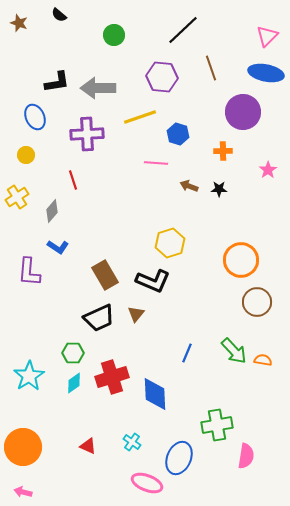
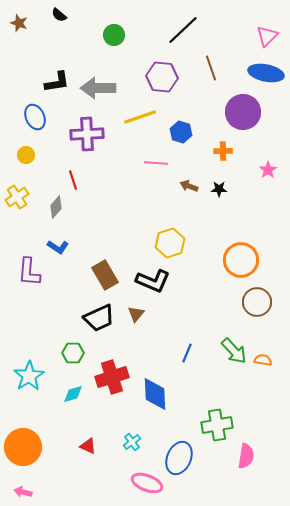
blue hexagon at (178, 134): moved 3 px right, 2 px up
gray diamond at (52, 211): moved 4 px right, 4 px up
cyan diamond at (74, 383): moved 1 px left, 11 px down; rotated 20 degrees clockwise
cyan cross at (132, 442): rotated 18 degrees clockwise
